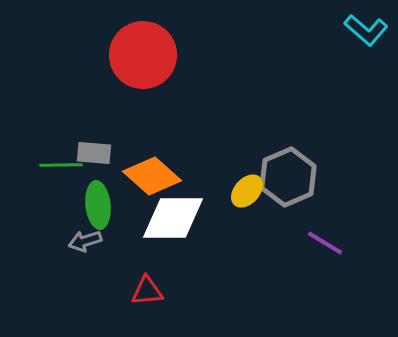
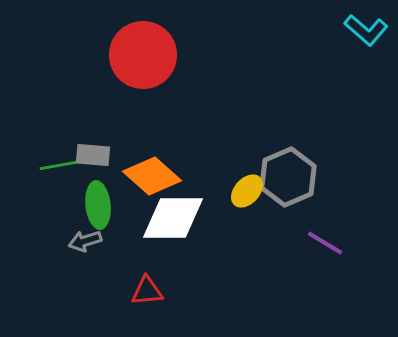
gray rectangle: moved 1 px left, 2 px down
green line: rotated 9 degrees counterclockwise
